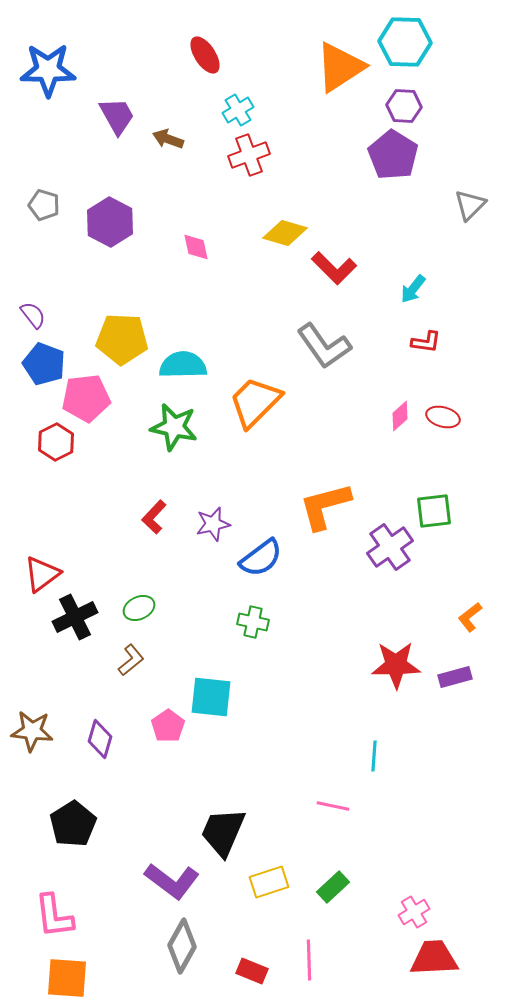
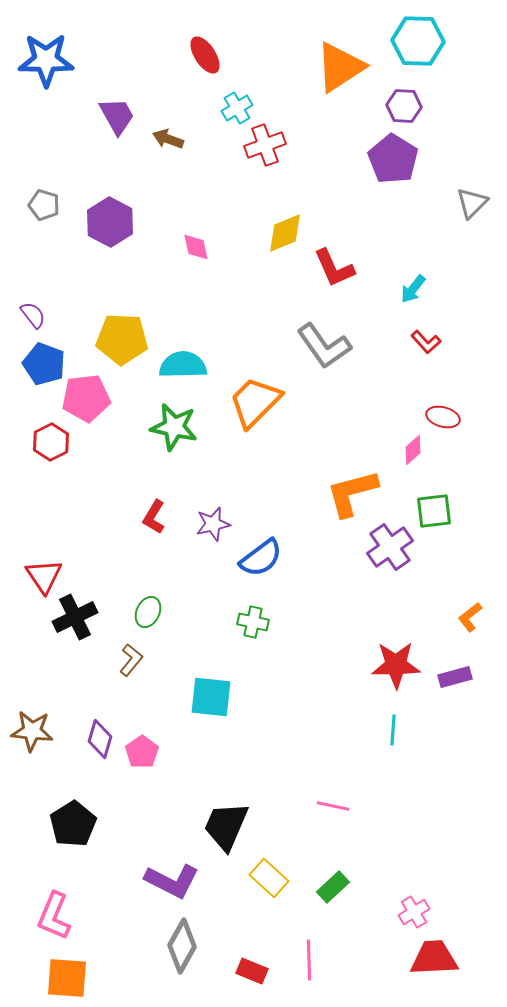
cyan hexagon at (405, 42): moved 13 px right, 1 px up
blue star at (48, 70): moved 2 px left, 10 px up
cyan cross at (238, 110): moved 1 px left, 2 px up
red cross at (249, 155): moved 16 px right, 10 px up
purple pentagon at (393, 155): moved 4 px down
gray triangle at (470, 205): moved 2 px right, 2 px up
yellow diamond at (285, 233): rotated 39 degrees counterclockwise
red L-shape at (334, 268): rotated 21 degrees clockwise
red L-shape at (426, 342): rotated 40 degrees clockwise
pink diamond at (400, 416): moved 13 px right, 34 px down
red hexagon at (56, 442): moved 5 px left
orange L-shape at (325, 506): moved 27 px right, 13 px up
red L-shape at (154, 517): rotated 12 degrees counterclockwise
red triangle at (42, 574): moved 2 px right, 2 px down; rotated 27 degrees counterclockwise
green ellipse at (139, 608): moved 9 px right, 4 px down; rotated 40 degrees counterclockwise
brown L-shape at (131, 660): rotated 12 degrees counterclockwise
pink pentagon at (168, 726): moved 26 px left, 26 px down
cyan line at (374, 756): moved 19 px right, 26 px up
black trapezoid at (223, 832): moved 3 px right, 6 px up
purple L-shape at (172, 881): rotated 10 degrees counterclockwise
yellow rectangle at (269, 882): moved 4 px up; rotated 60 degrees clockwise
pink L-shape at (54, 916): rotated 30 degrees clockwise
